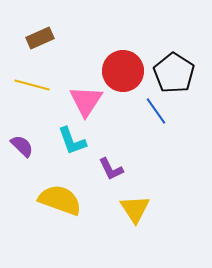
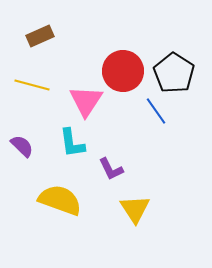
brown rectangle: moved 2 px up
cyan L-shape: moved 2 px down; rotated 12 degrees clockwise
